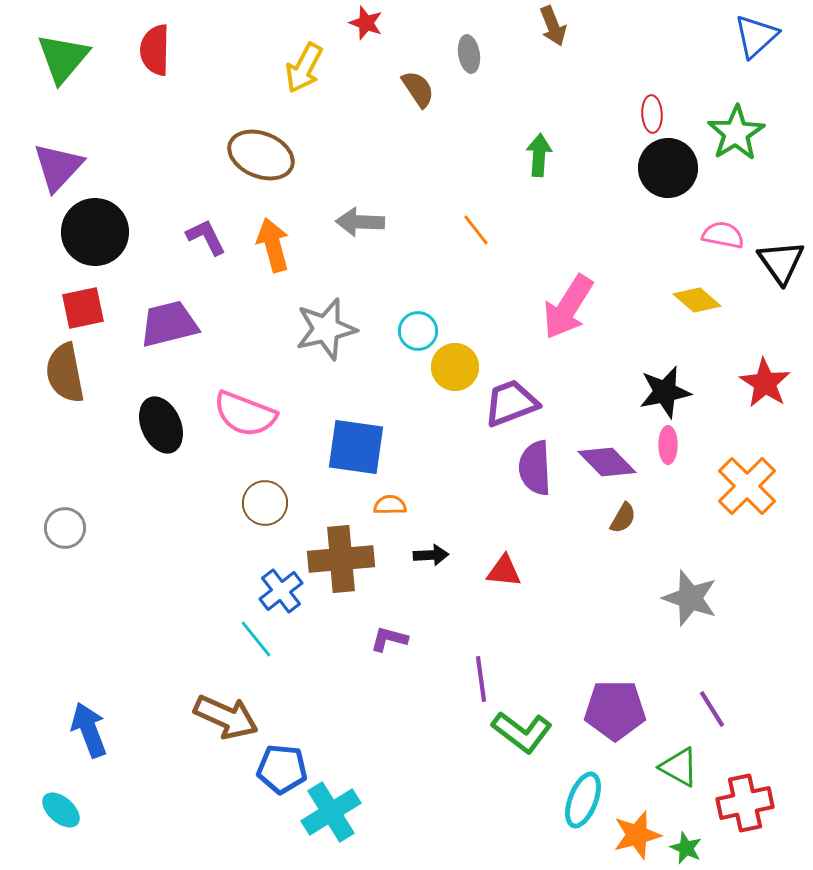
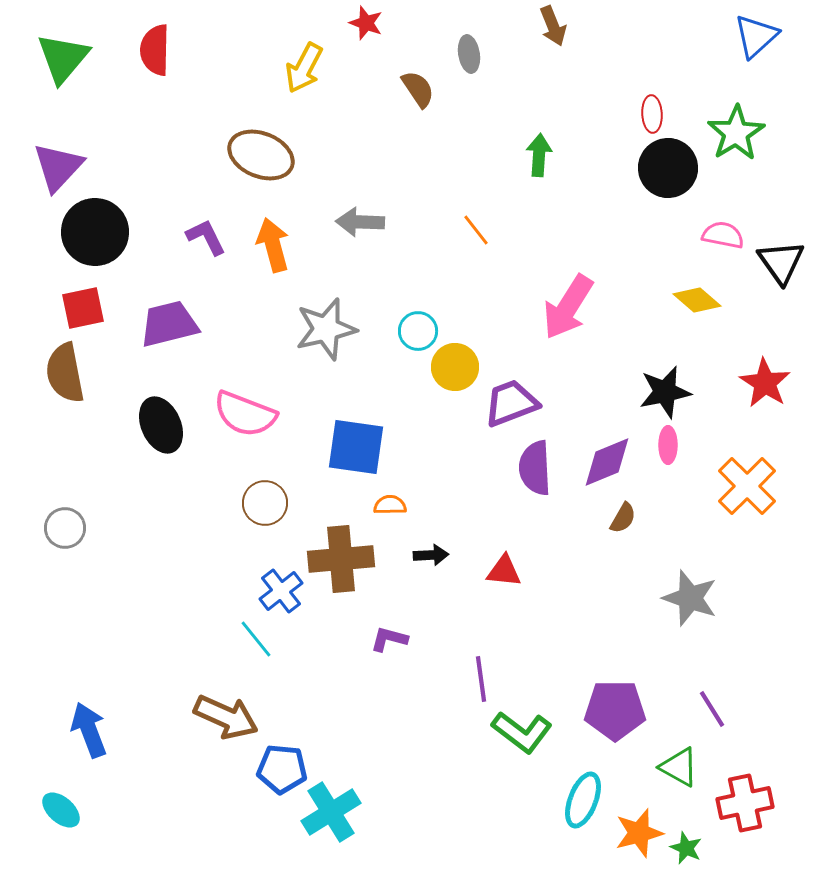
purple diamond at (607, 462): rotated 68 degrees counterclockwise
orange star at (637, 835): moved 2 px right, 2 px up
